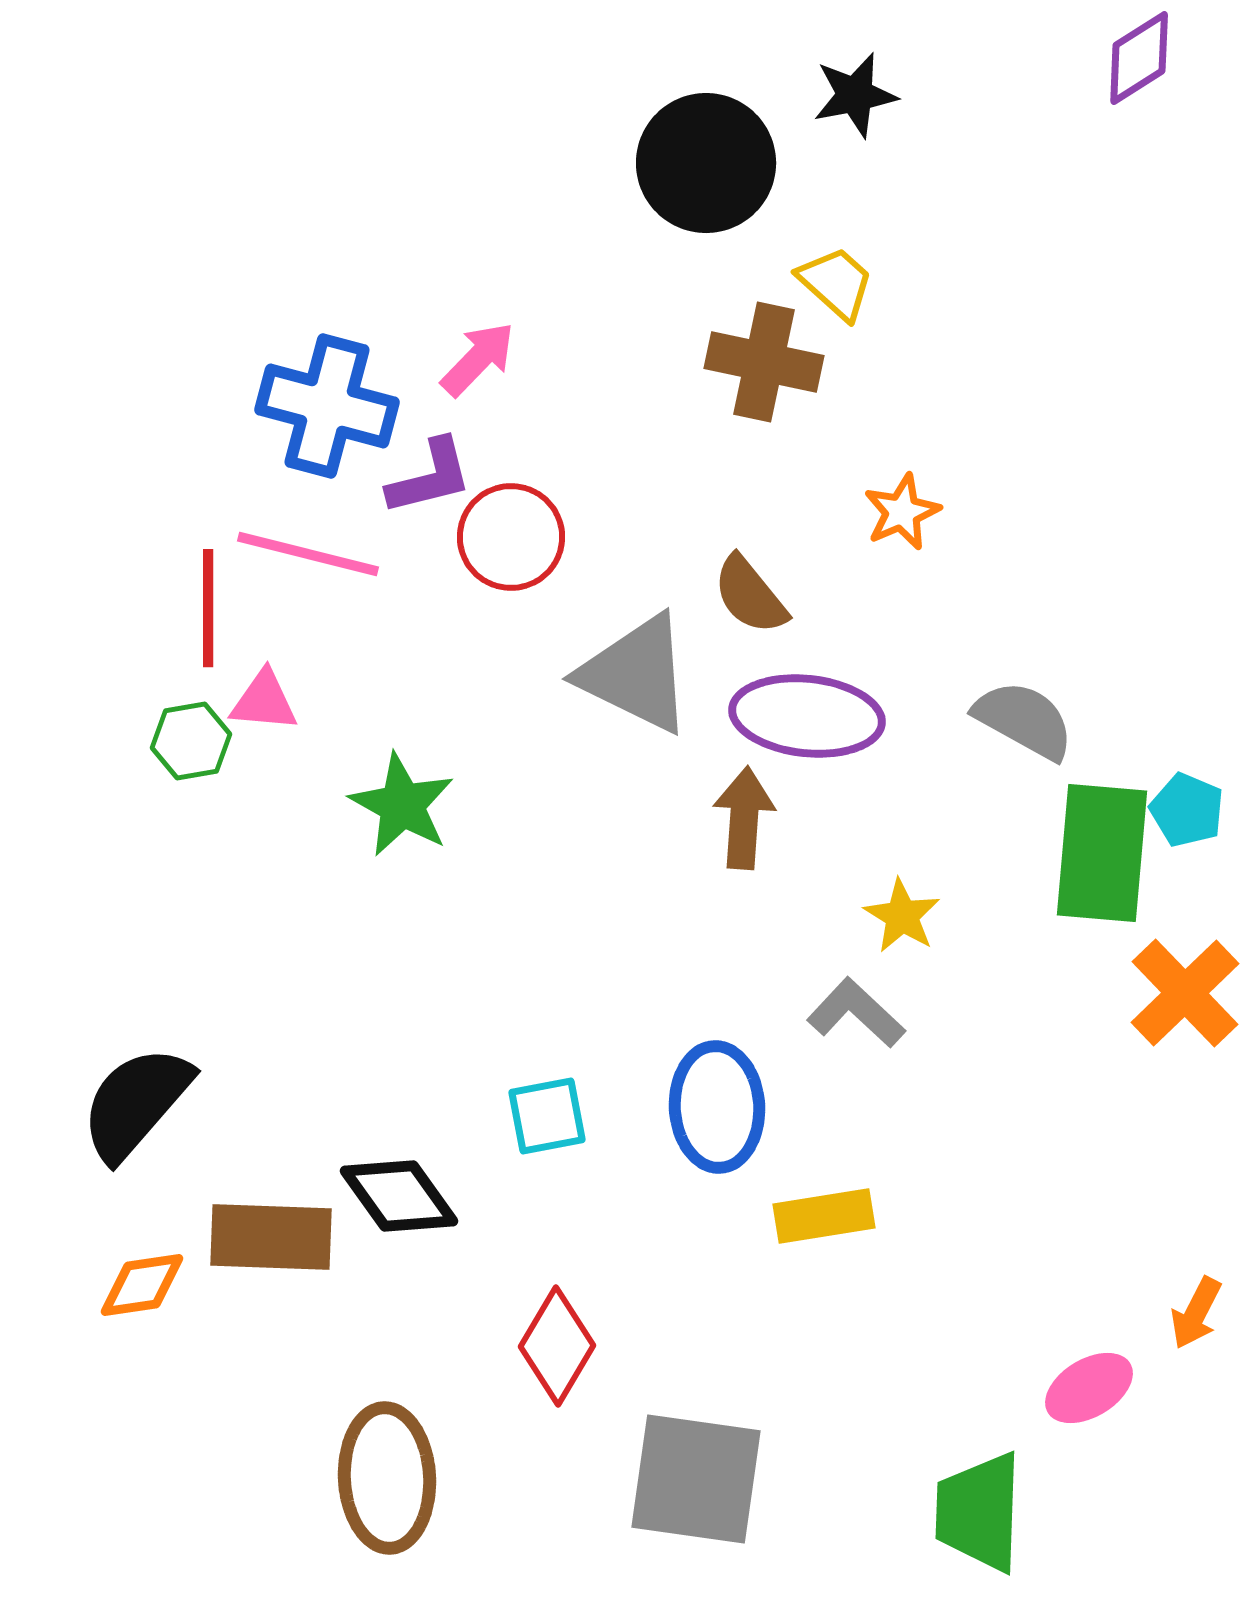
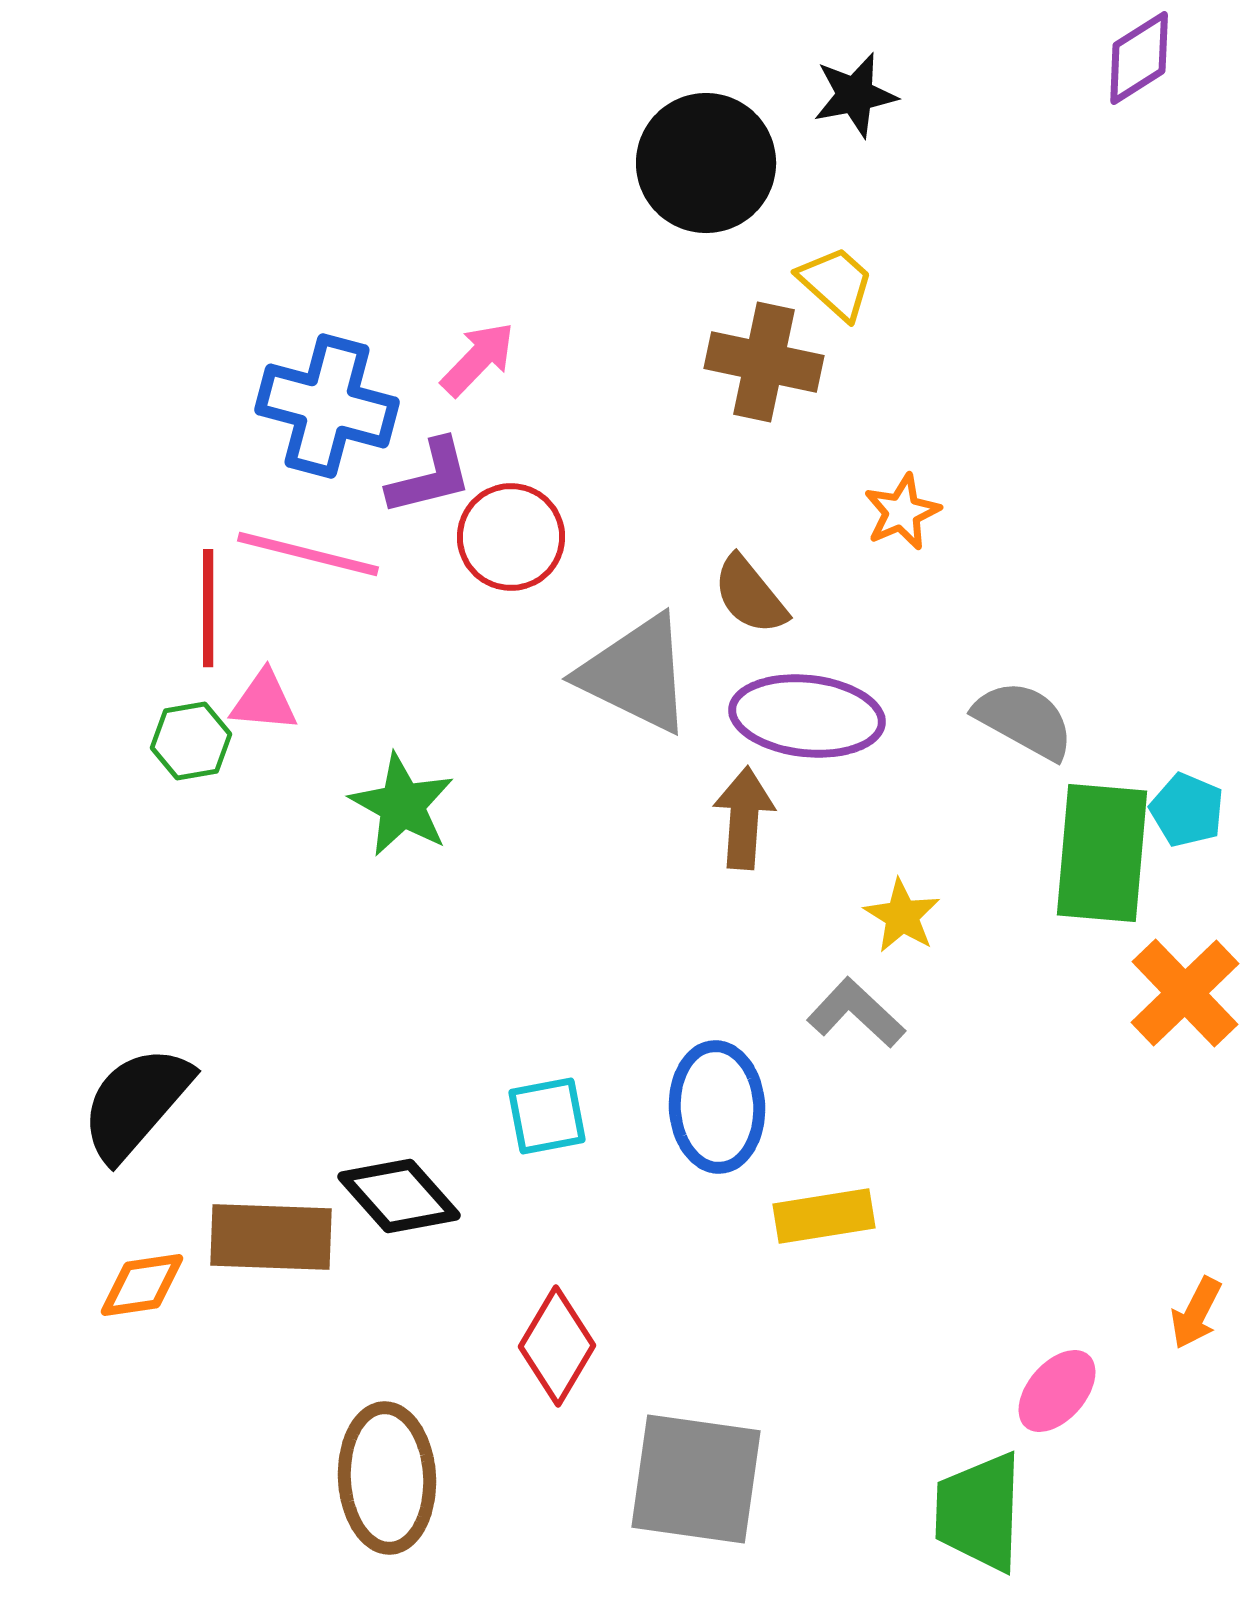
black diamond: rotated 6 degrees counterclockwise
pink ellipse: moved 32 px left, 3 px down; rotated 18 degrees counterclockwise
